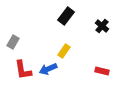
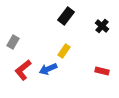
red L-shape: rotated 60 degrees clockwise
